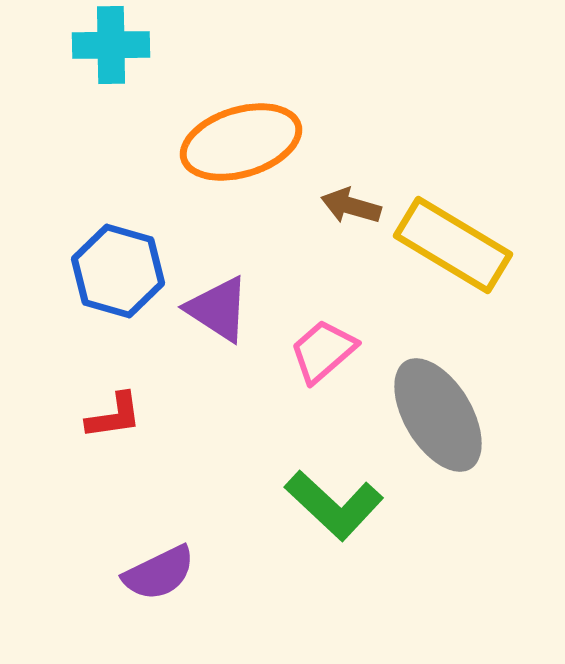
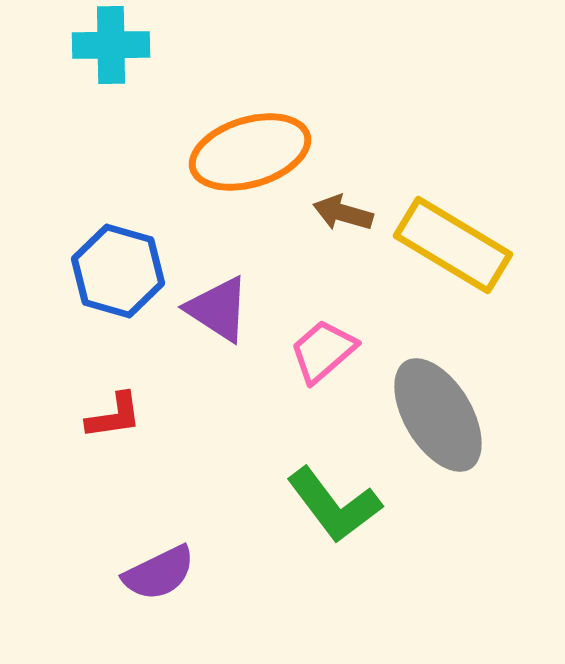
orange ellipse: moved 9 px right, 10 px down
brown arrow: moved 8 px left, 7 px down
green L-shape: rotated 10 degrees clockwise
